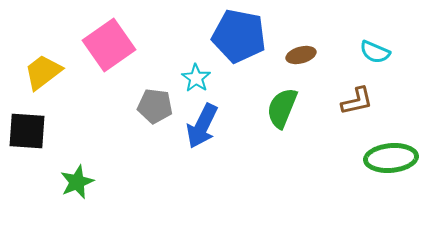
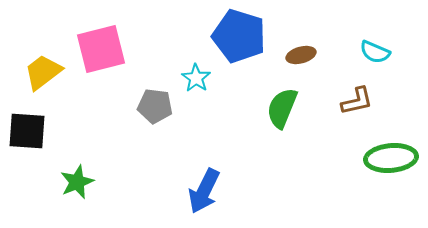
blue pentagon: rotated 6 degrees clockwise
pink square: moved 8 px left, 4 px down; rotated 21 degrees clockwise
blue arrow: moved 2 px right, 65 px down
